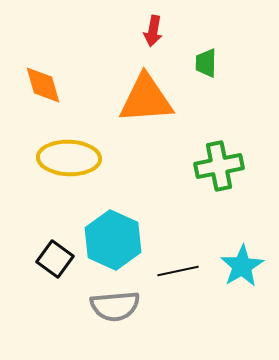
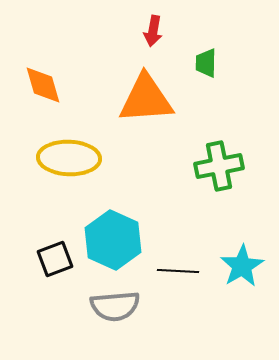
black square: rotated 33 degrees clockwise
black line: rotated 15 degrees clockwise
